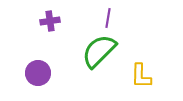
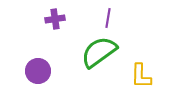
purple cross: moved 5 px right, 2 px up
green semicircle: moved 1 px down; rotated 9 degrees clockwise
purple circle: moved 2 px up
